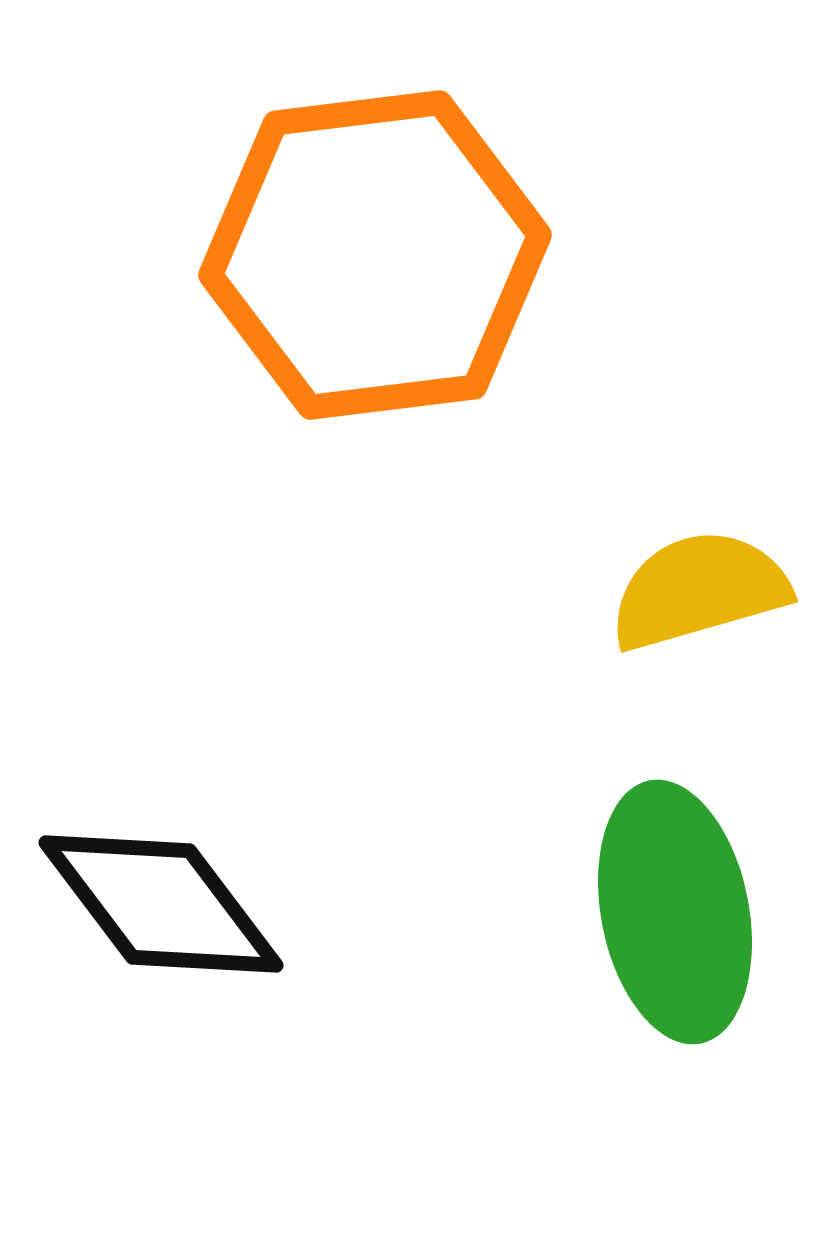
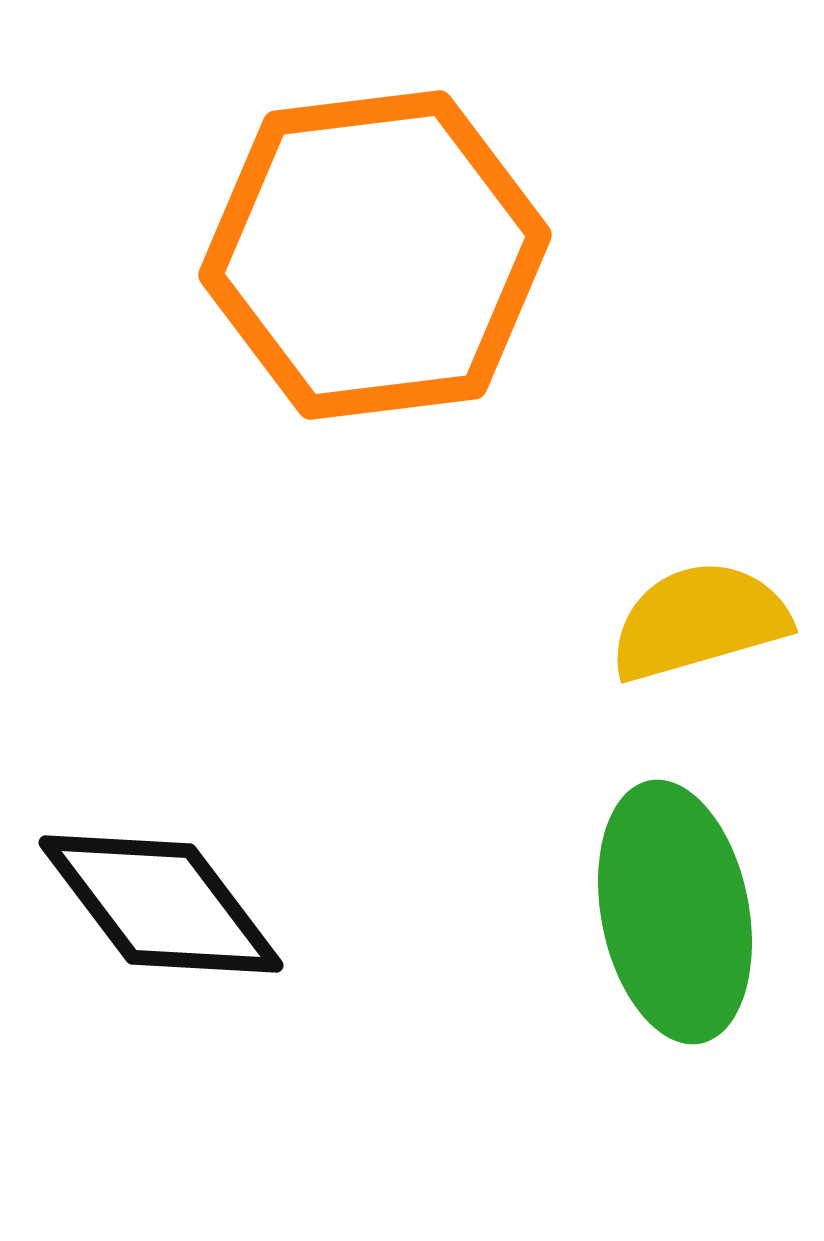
yellow semicircle: moved 31 px down
